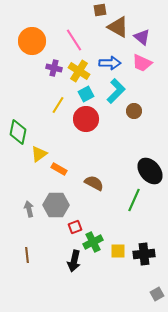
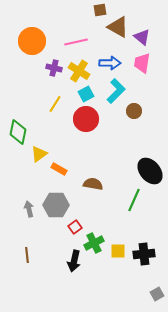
pink line: moved 2 px right, 2 px down; rotated 70 degrees counterclockwise
pink trapezoid: rotated 75 degrees clockwise
yellow line: moved 3 px left, 1 px up
brown semicircle: moved 1 px left, 1 px down; rotated 18 degrees counterclockwise
red square: rotated 16 degrees counterclockwise
green cross: moved 1 px right, 1 px down
